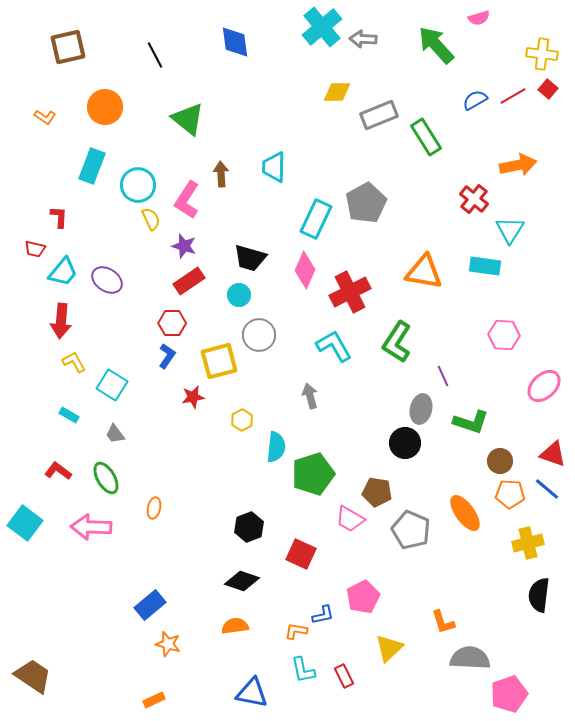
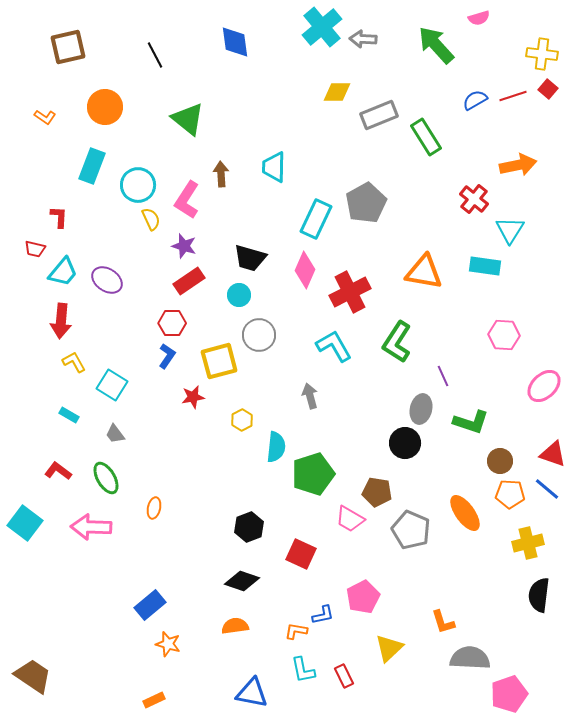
red line at (513, 96): rotated 12 degrees clockwise
